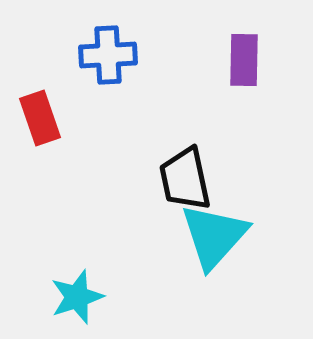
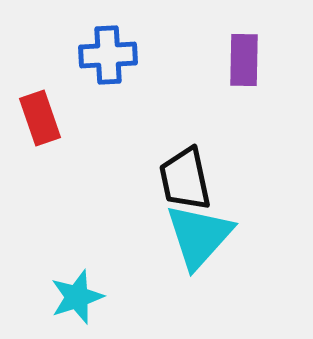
cyan triangle: moved 15 px left
